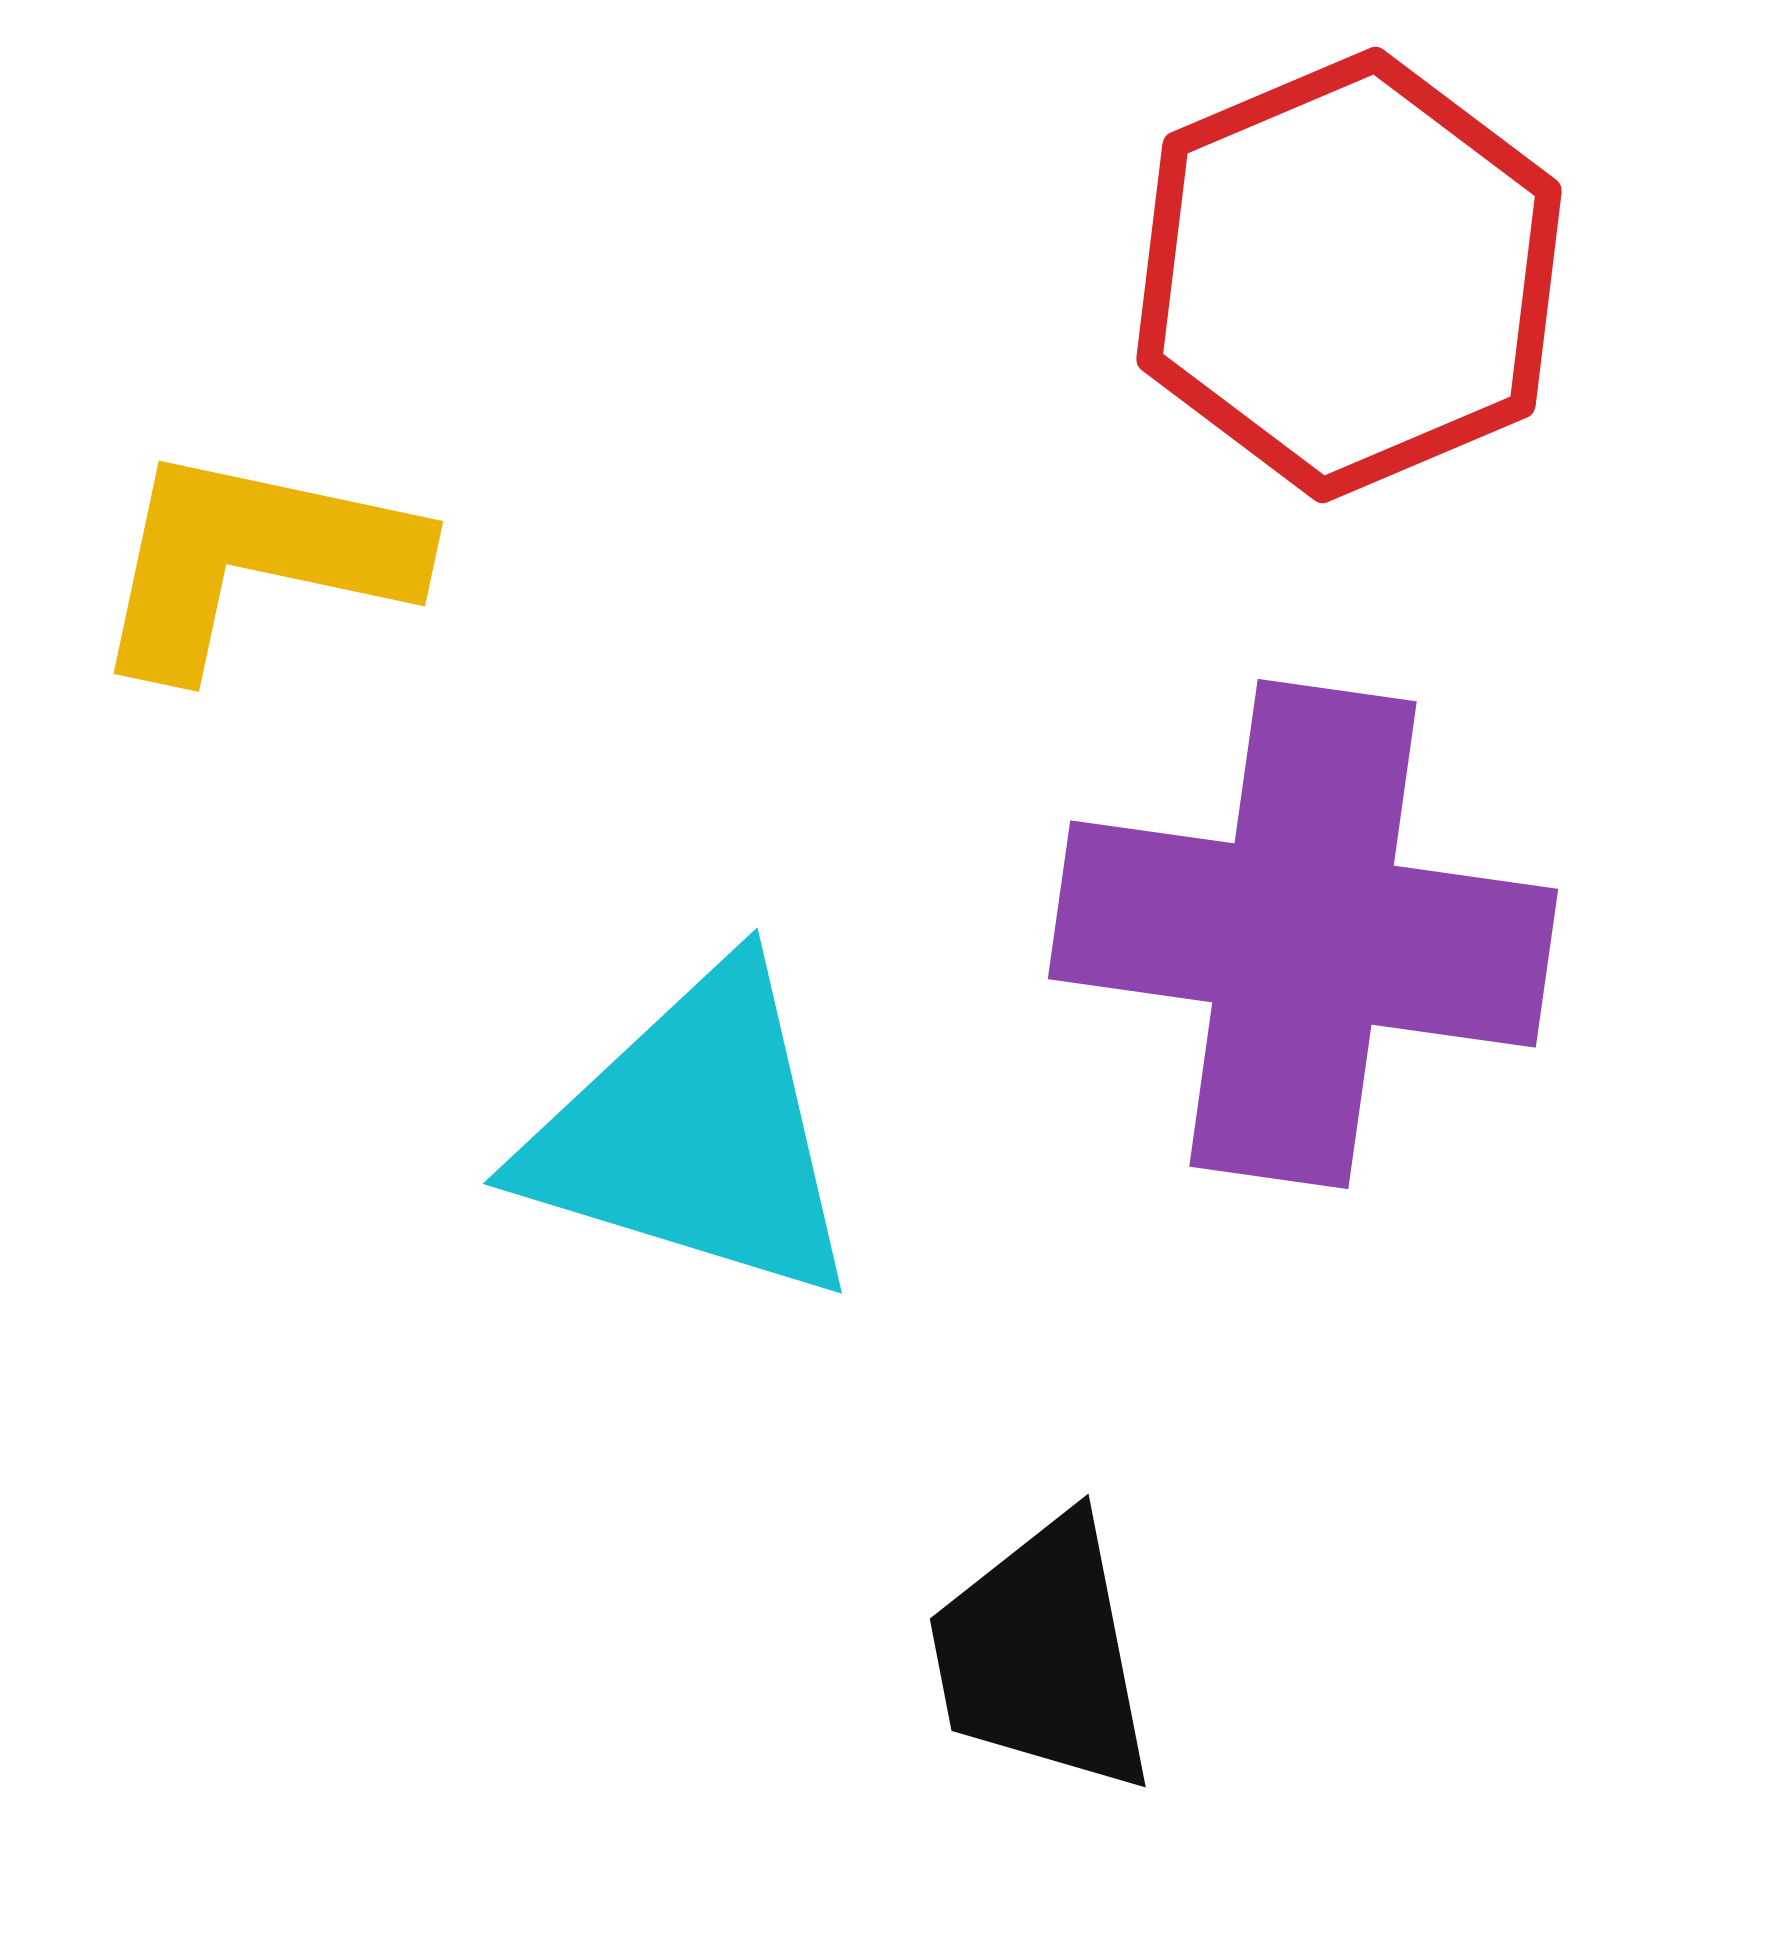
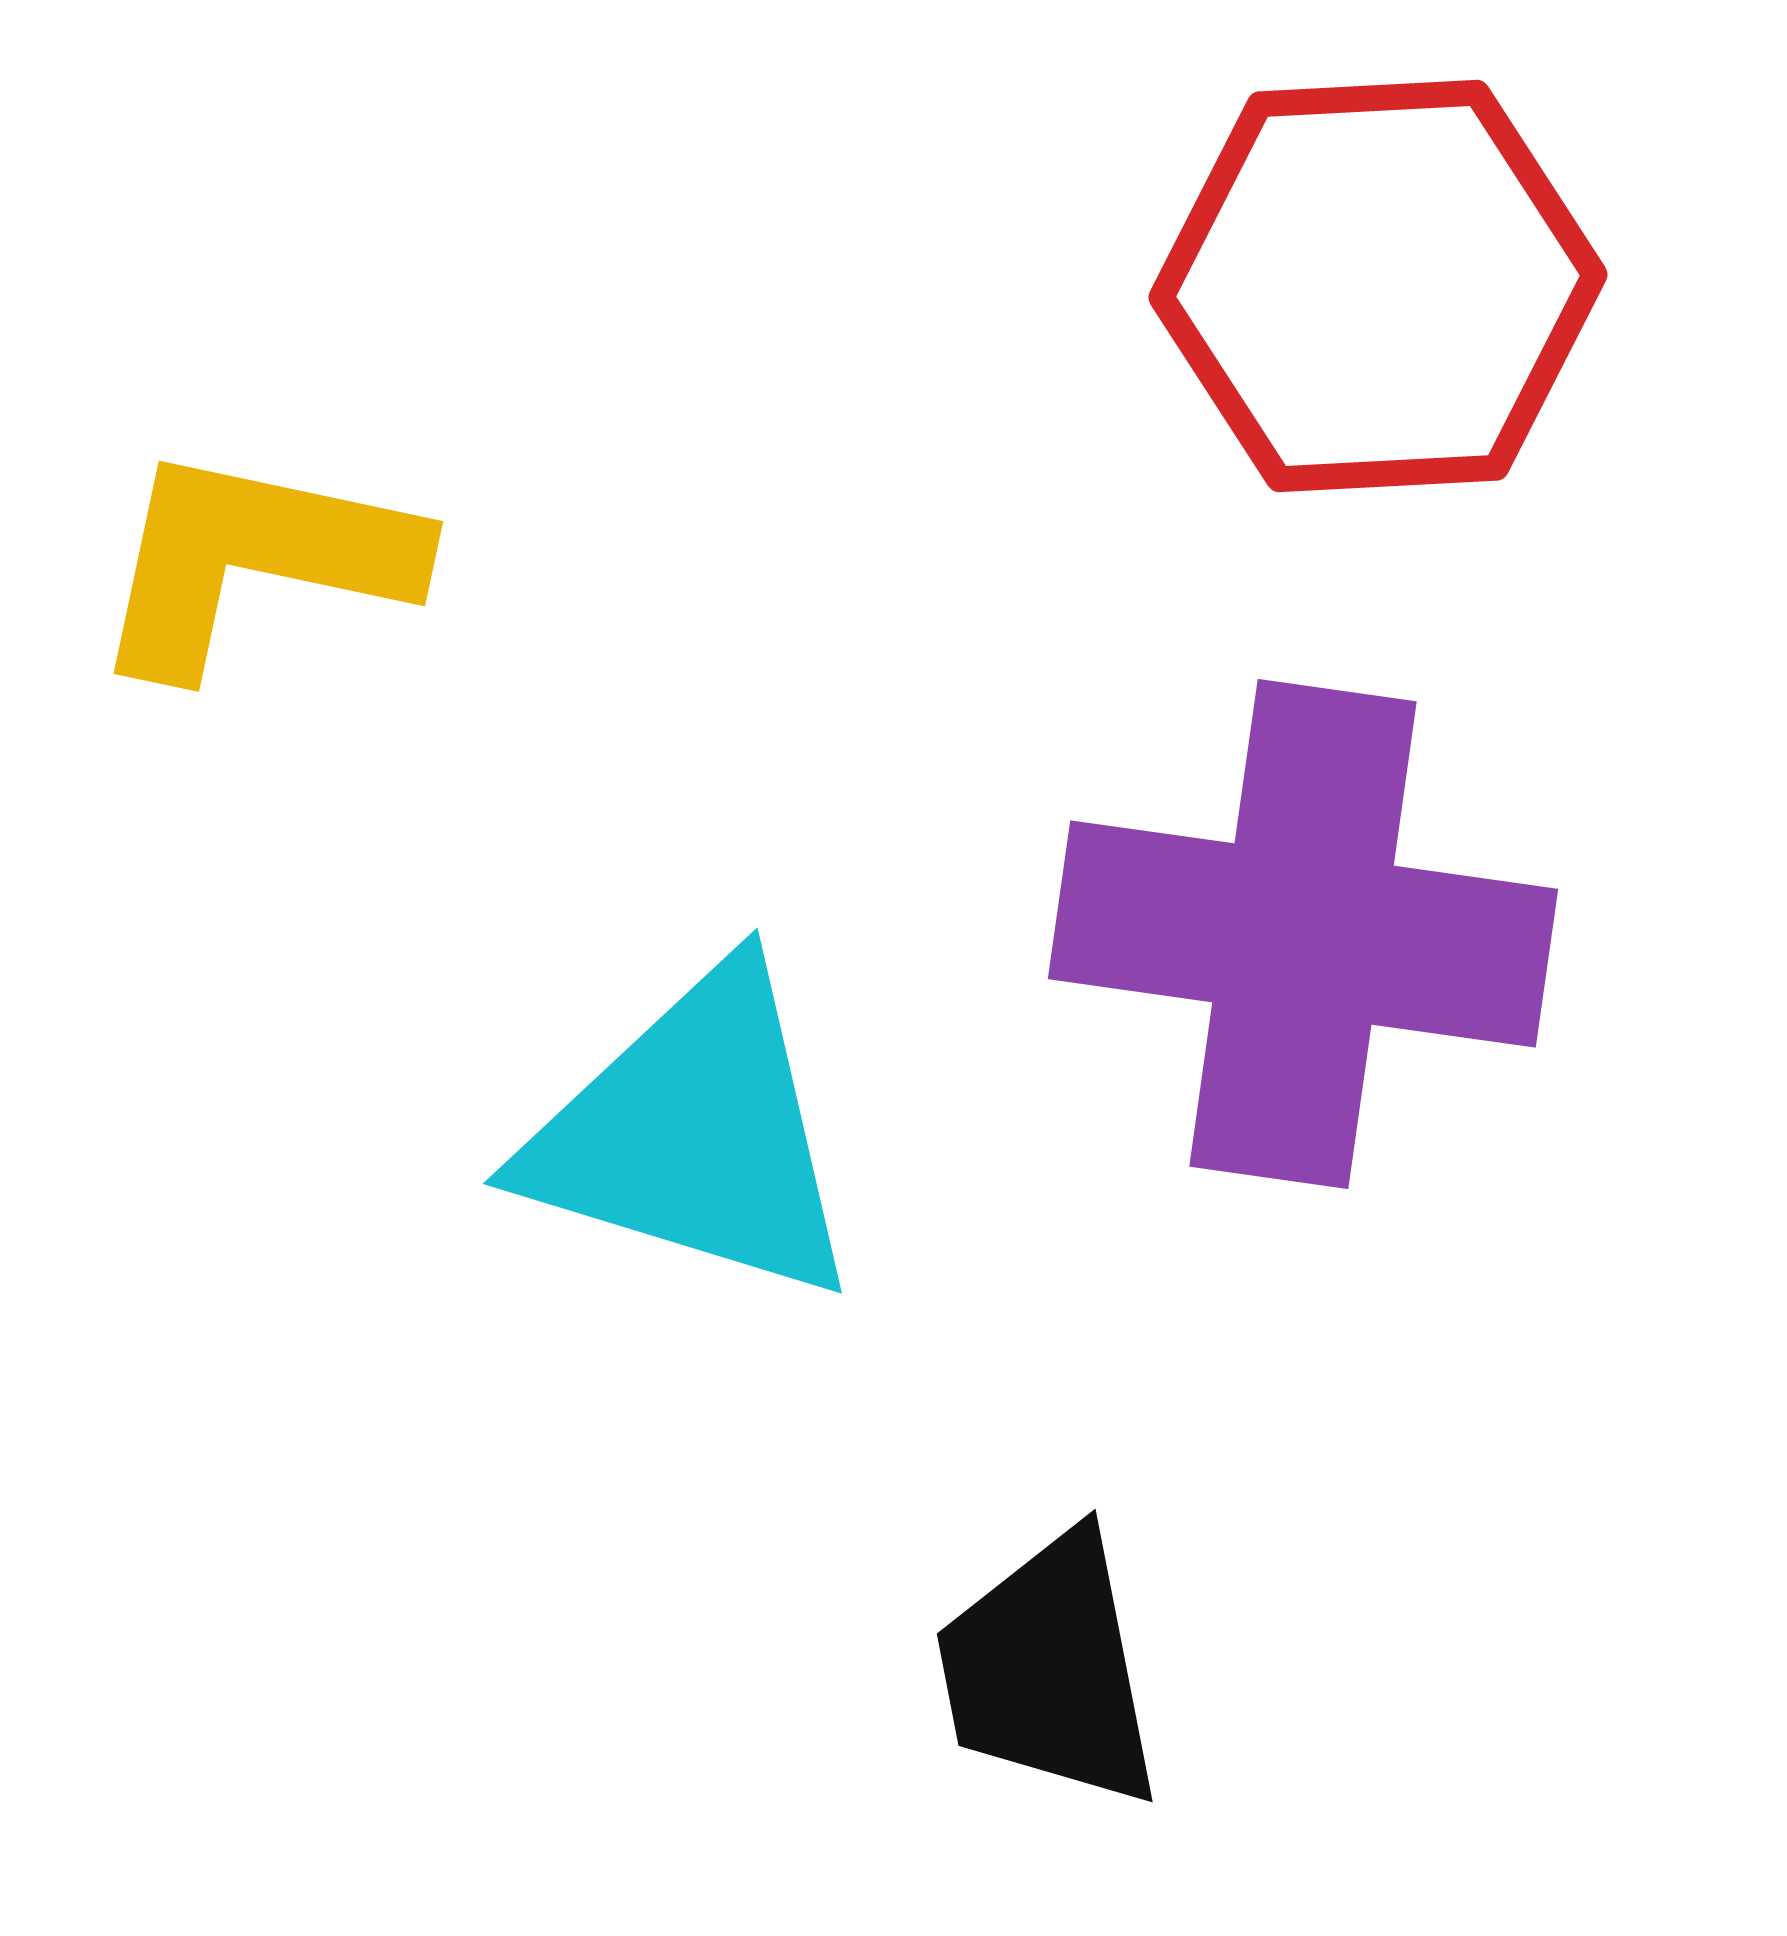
red hexagon: moved 29 px right, 11 px down; rotated 20 degrees clockwise
black trapezoid: moved 7 px right, 15 px down
